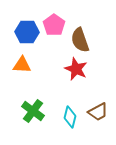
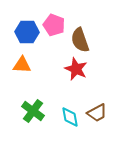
pink pentagon: rotated 15 degrees counterclockwise
brown trapezoid: moved 1 px left, 1 px down
cyan diamond: rotated 25 degrees counterclockwise
